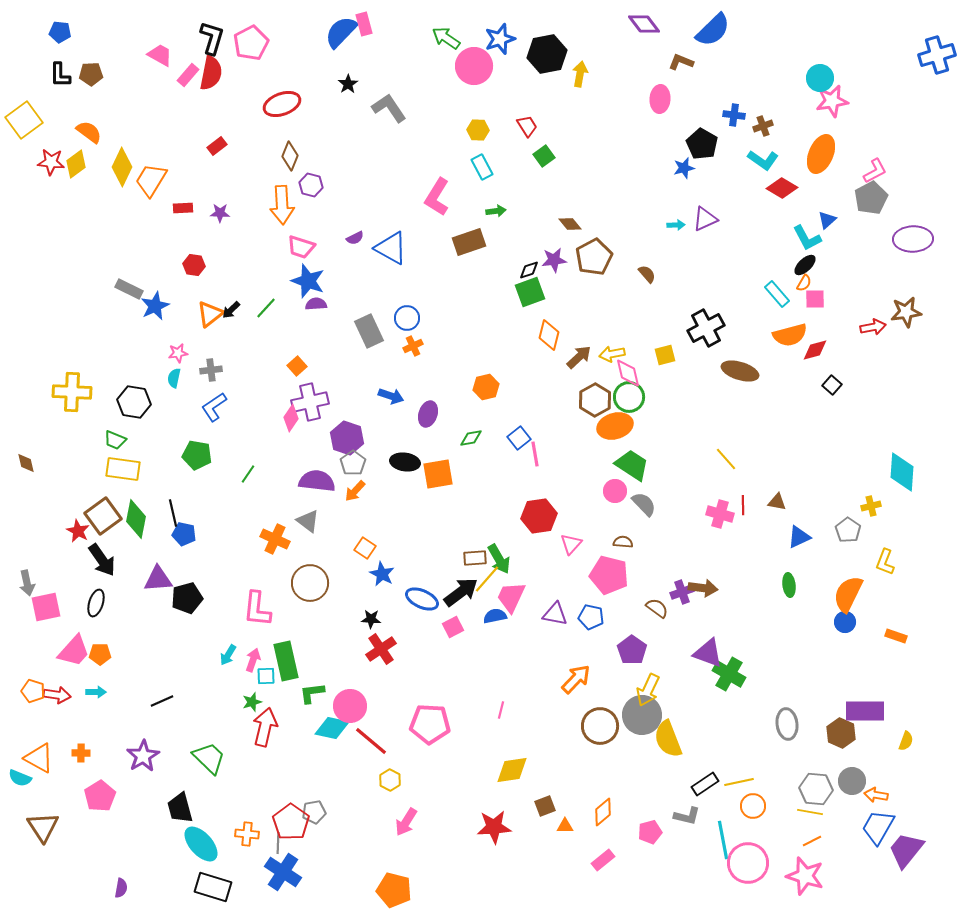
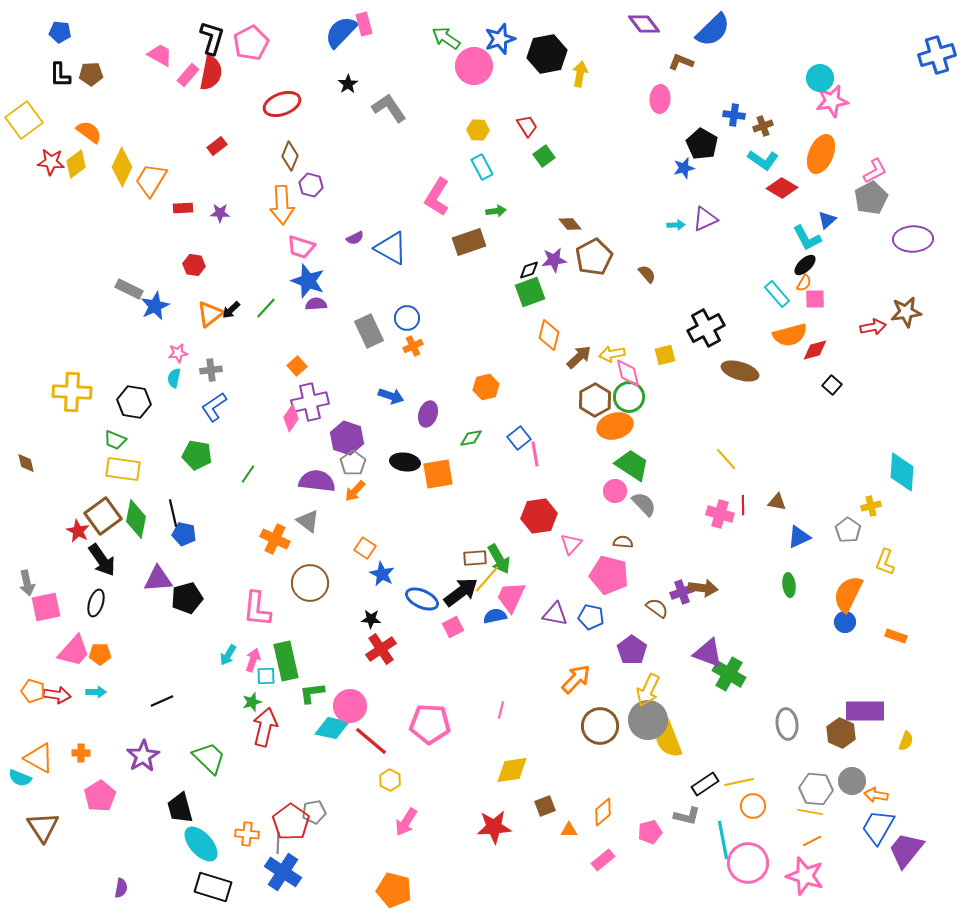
gray circle at (642, 715): moved 6 px right, 5 px down
orange triangle at (565, 826): moved 4 px right, 4 px down
